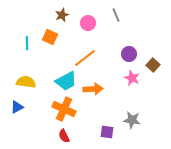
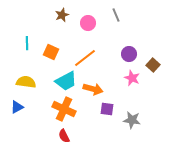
orange square: moved 1 px right, 15 px down
orange arrow: rotated 18 degrees clockwise
purple square: moved 23 px up
